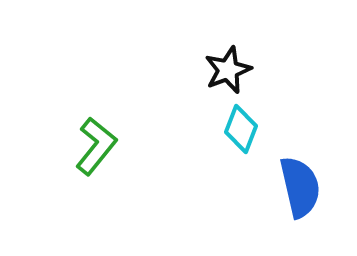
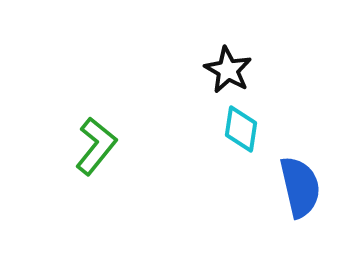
black star: rotated 21 degrees counterclockwise
cyan diamond: rotated 12 degrees counterclockwise
